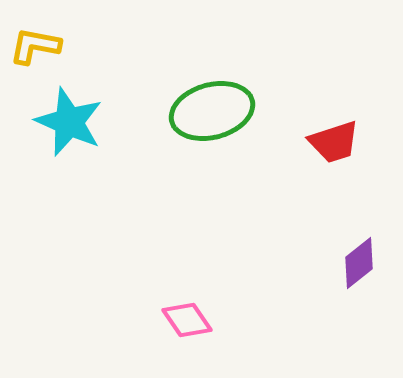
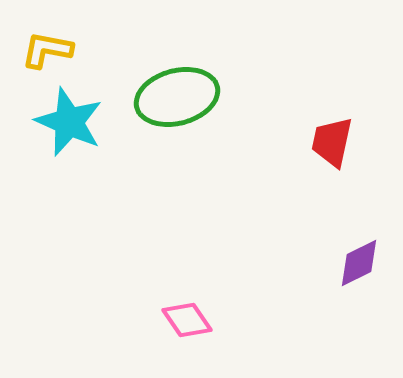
yellow L-shape: moved 12 px right, 4 px down
green ellipse: moved 35 px left, 14 px up
red trapezoid: moved 2 px left; rotated 120 degrees clockwise
purple diamond: rotated 12 degrees clockwise
